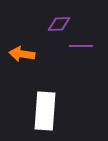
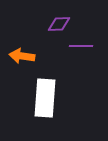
orange arrow: moved 2 px down
white rectangle: moved 13 px up
